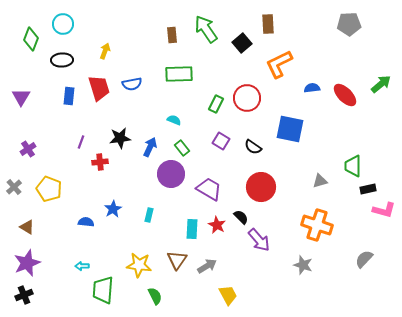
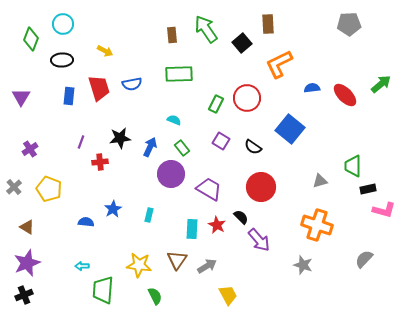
yellow arrow at (105, 51): rotated 98 degrees clockwise
blue square at (290, 129): rotated 28 degrees clockwise
purple cross at (28, 149): moved 2 px right
